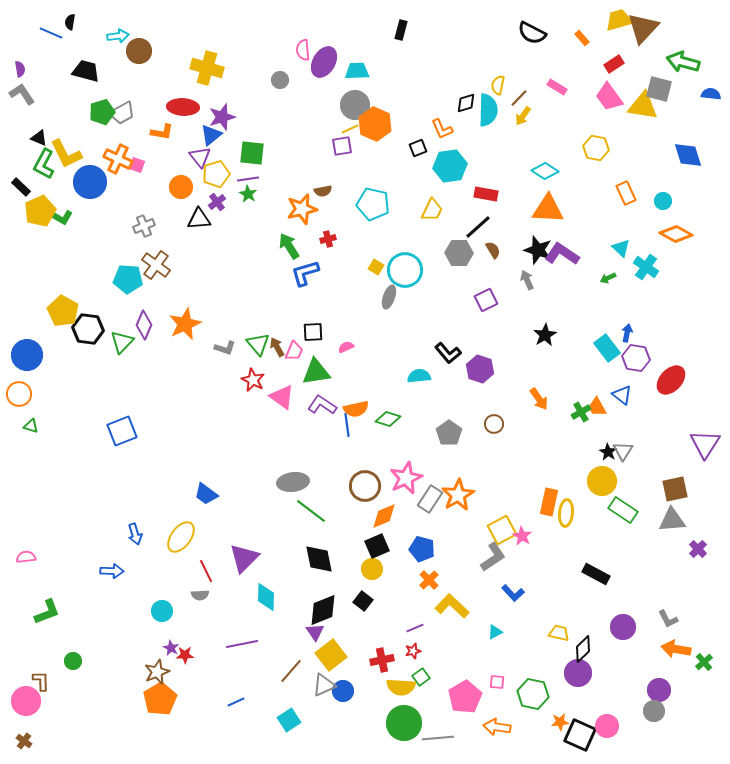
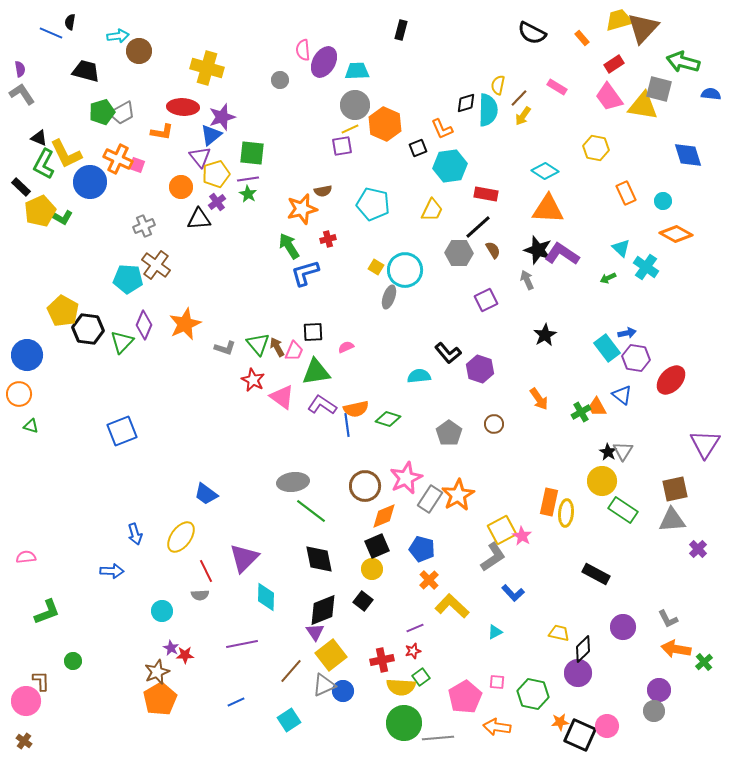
orange hexagon at (375, 124): moved 10 px right
blue arrow at (627, 333): rotated 66 degrees clockwise
